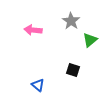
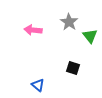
gray star: moved 2 px left, 1 px down
green triangle: moved 4 px up; rotated 28 degrees counterclockwise
black square: moved 2 px up
